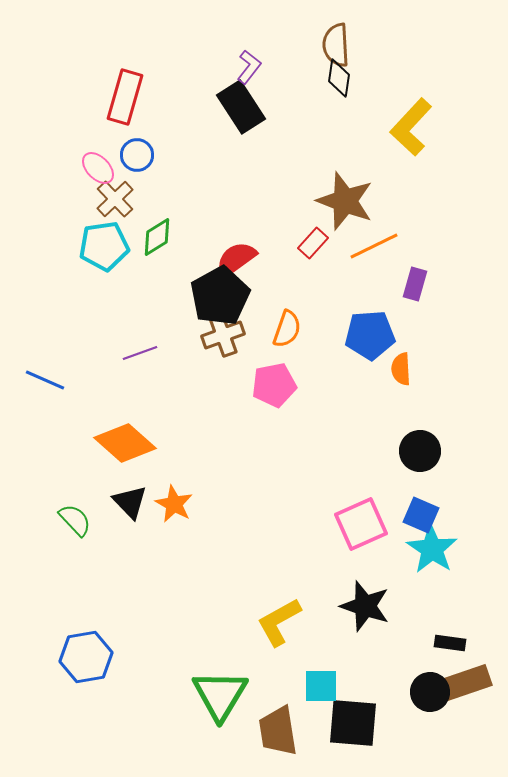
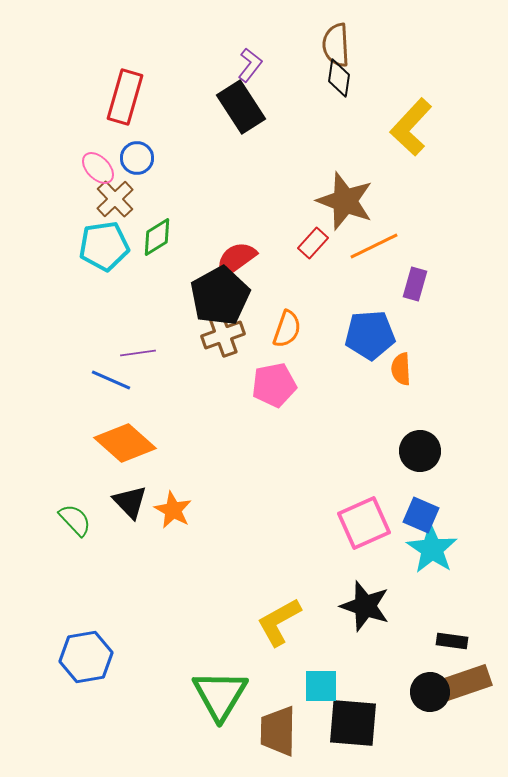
purple L-shape at (249, 67): moved 1 px right, 2 px up
blue circle at (137, 155): moved 3 px down
purple line at (140, 353): moved 2 px left; rotated 12 degrees clockwise
blue line at (45, 380): moved 66 px right
orange star at (174, 504): moved 1 px left, 6 px down
pink square at (361, 524): moved 3 px right, 1 px up
black rectangle at (450, 643): moved 2 px right, 2 px up
brown trapezoid at (278, 731): rotated 10 degrees clockwise
